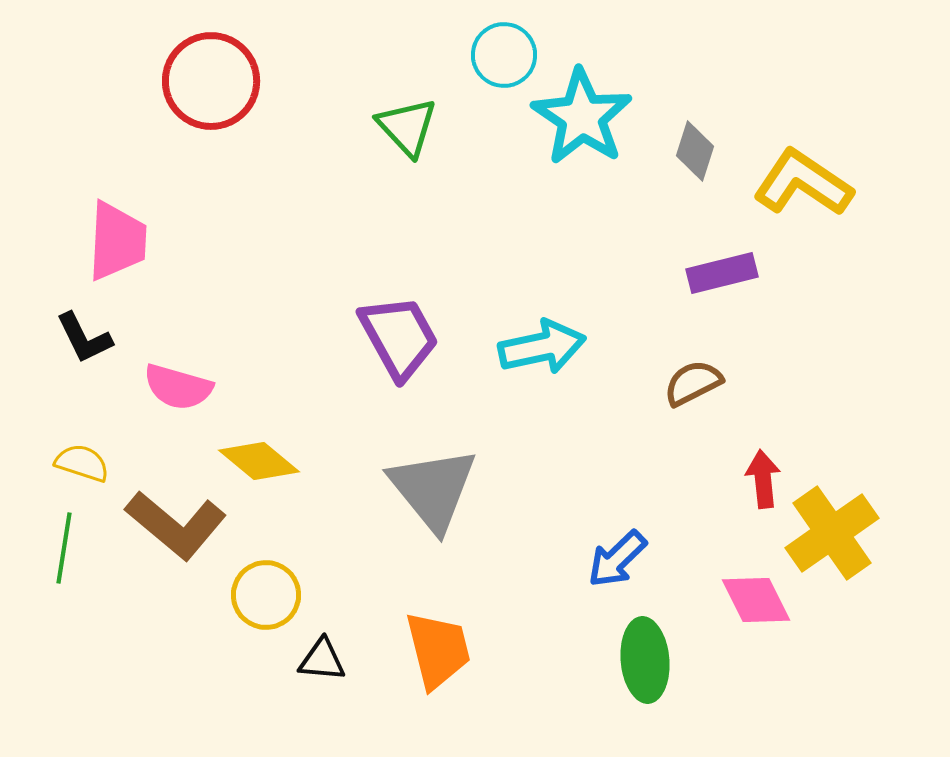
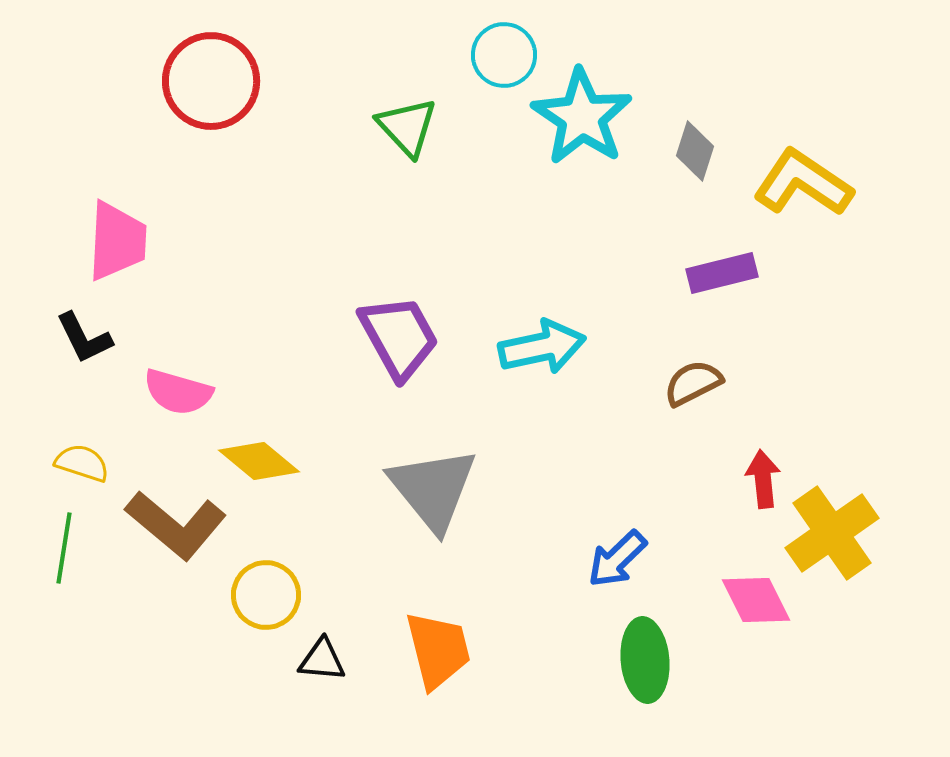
pink semicircle: moved 5 px down
